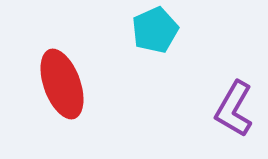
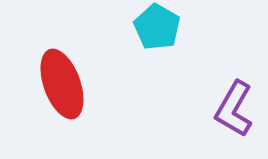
cyan pentagon: moved 2 px right, 3 px up; rotated 18 degrees counterclockwise
